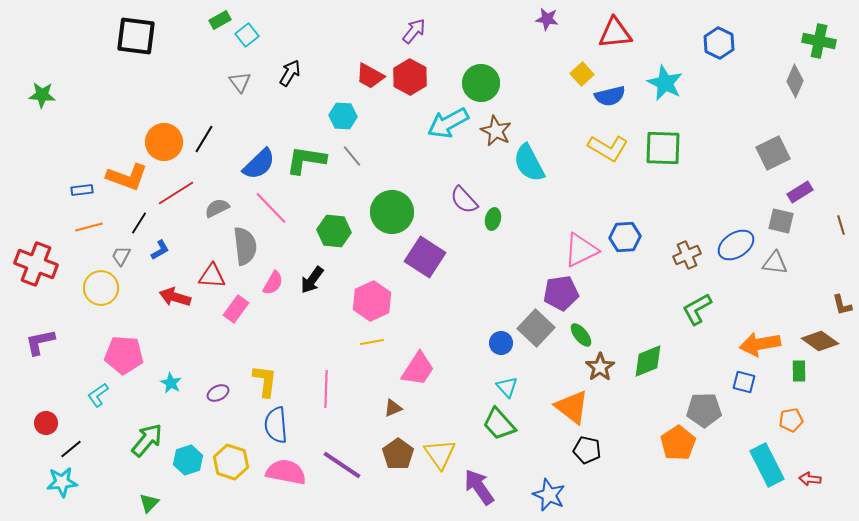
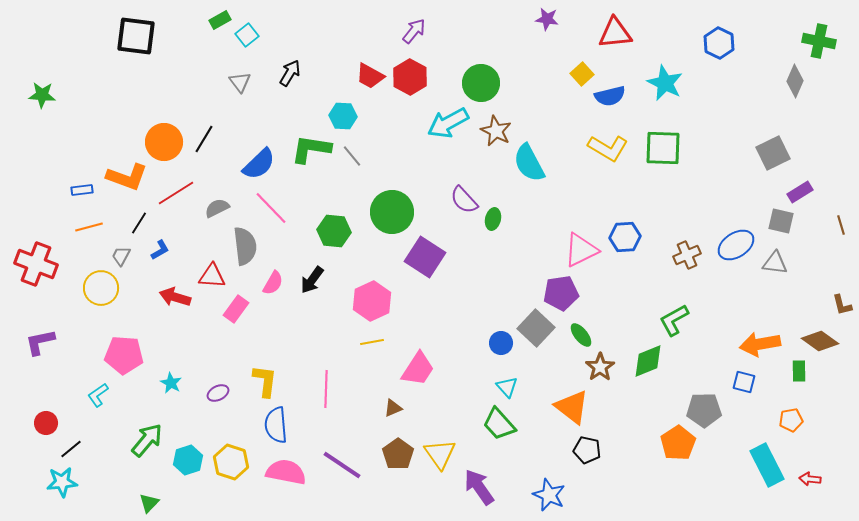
green L-shape at (306, 160): moved 5 px right, 11 px up
green L-shape at (697, 309): moved 23 px left, 11 px down
